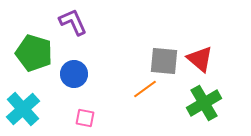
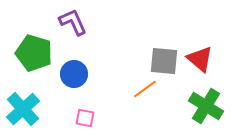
green cross: moved 2 px right, 3 px down; rotated 28 degrees counterclockwise
